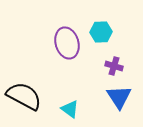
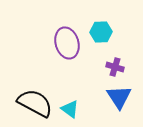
purple cross: moved 1 px right, 1 px down
black semicircle: moved 11 px right, 7 px down
